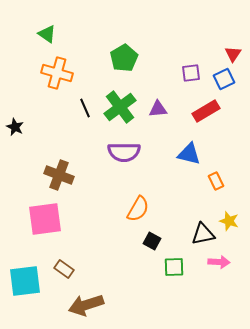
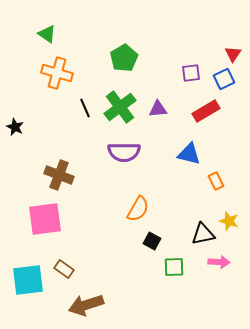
cyan square: moved 3 px right, 1 px up
